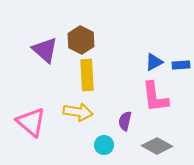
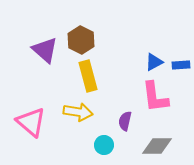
yellow rectangle: moved 1 px right, 1 px down; rotated 12 degrees counterclockwise
gray diamond: rotated 28 degrees counterclockwise
